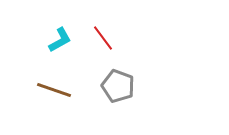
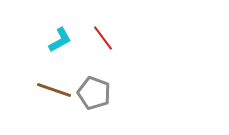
gray pentagon: moved 24 px left, 7 px down
